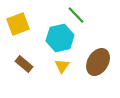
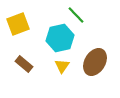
brown ellipse: moved 3 px left
